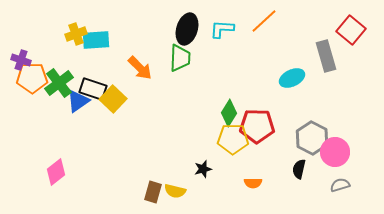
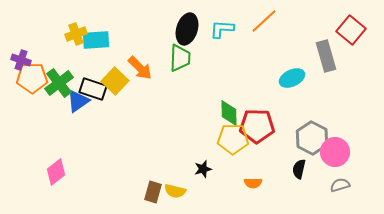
yellow square: moved 2 px right, 18 px up
green diamond: rotated 32 degrees counterclockwise
